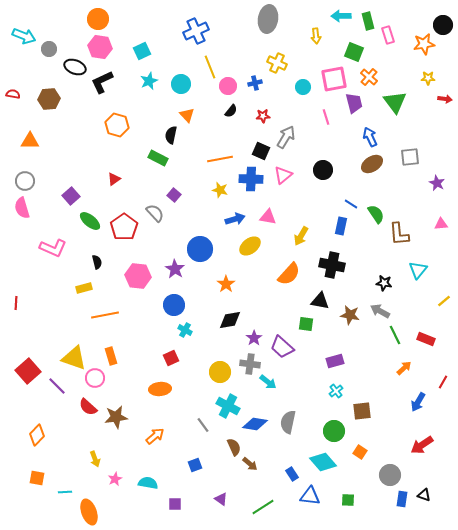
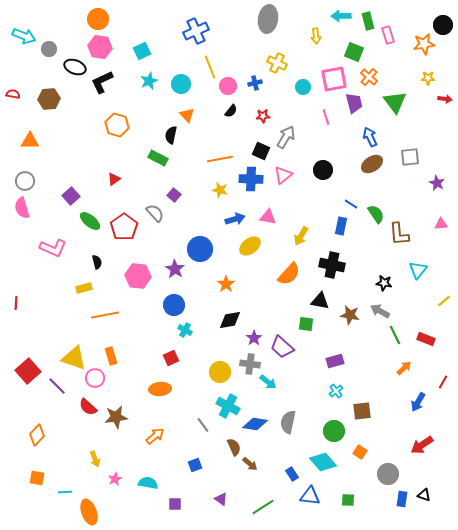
gray circle at (390, 475): moved 2 px left, 1 px up
